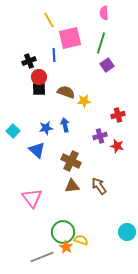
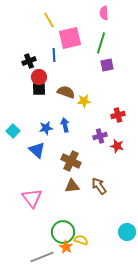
purple square: rotated 24 degrees clockwise
